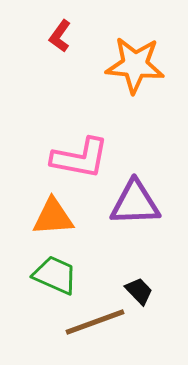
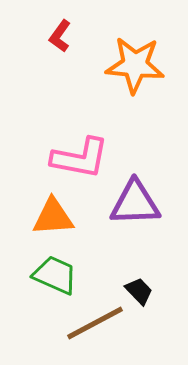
brown line: moved 1 px down; rotated 8 degrees counterclockwise
